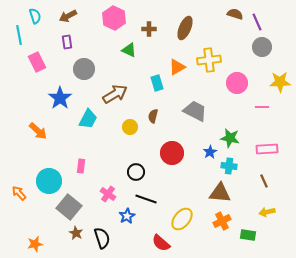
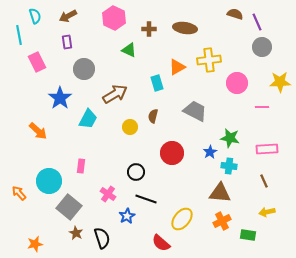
brown ellipse at (185, 28): rotated 75 degrees clockwise
